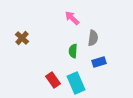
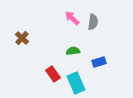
gray semicircle: moved 16 px up
green semicircle: rotated 80 degrees clockwise
red rectangle: moved 6 px up
